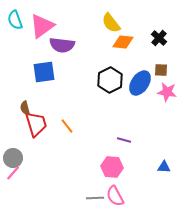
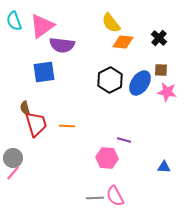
cyan semicircle: moved 1 px left, 1 px down
orange line: rotated 49 degrees counterclockwise
pink hexagon: moved 5 px left, 9 px up
